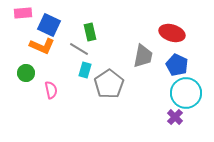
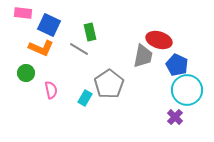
pink rectangle: rotated 12 degrees clockwise
red ellipse: moved 13 px left, 7 px down
orange L-shape: moved 1 px left, 2 px down
cyan rectangle: moved 28 px down; rotated 14 degrees clockwise
cyan circle: moved 1 px right, 3 px up
